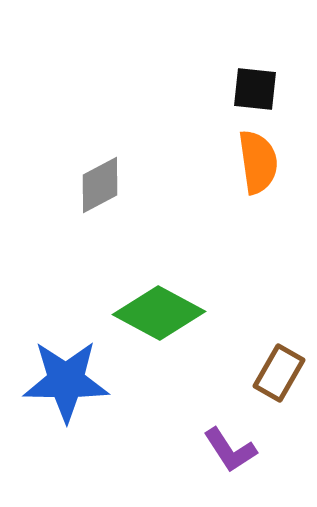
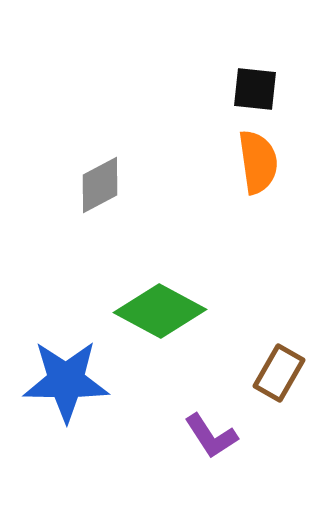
green diamond: moved 1 px right, 2 px up
purple L-shape: moved 19 px left, 14 px up
